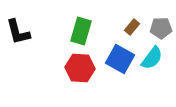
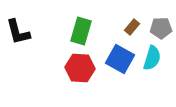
cyan semicircle: rotated 20 degrees counterclockwise
